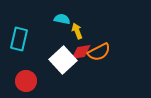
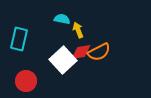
yellow arrow: moved 1 px right, 1 px up
